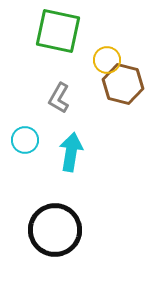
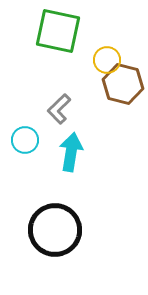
gray L-shape: moved 11 px down; rotated 16 degrees clockwise
